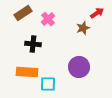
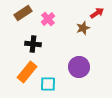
orange rectangle: rotated 55 degrees counterclockwise
